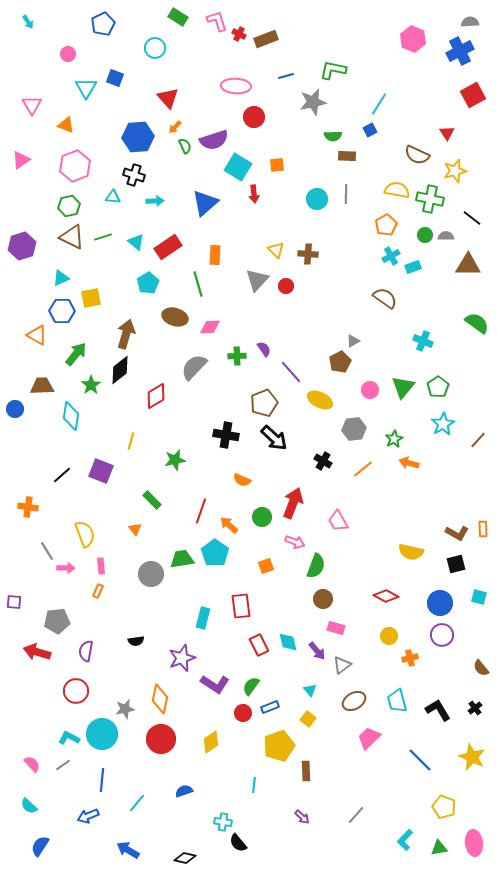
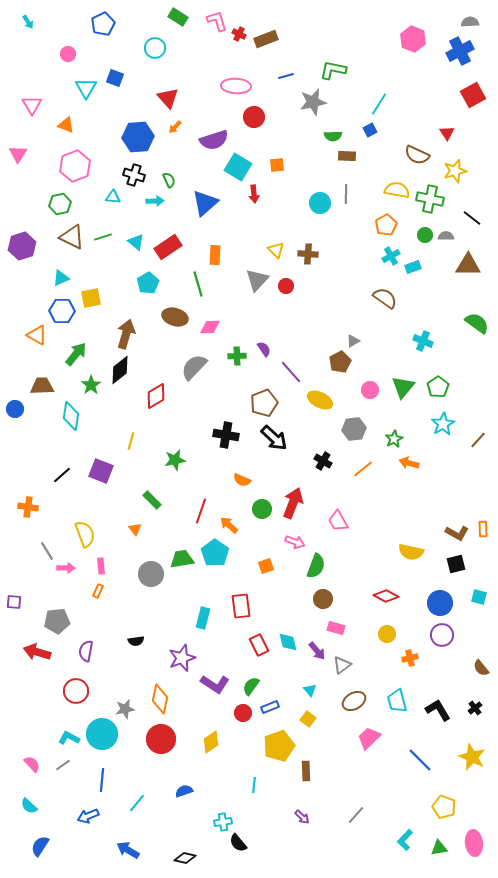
green semicircle at (185, 146): moved 16 px left, 34 px down
pink triangle at (21, 160): moved 3 px left, 6 px up; rotated 24 degrees counterclockwise
cyan circle at (317, 199): moved 3 px right, 4 px down
green hexagon at (69, 206): moved 9 px left, 2 px up
green circle at (262, 517): moved 8 px up
yellow circle at (389, 636): moved 2 px left, 2 px up
cyan cross at (223, 822): rotated 18 degrees counterclockwise
